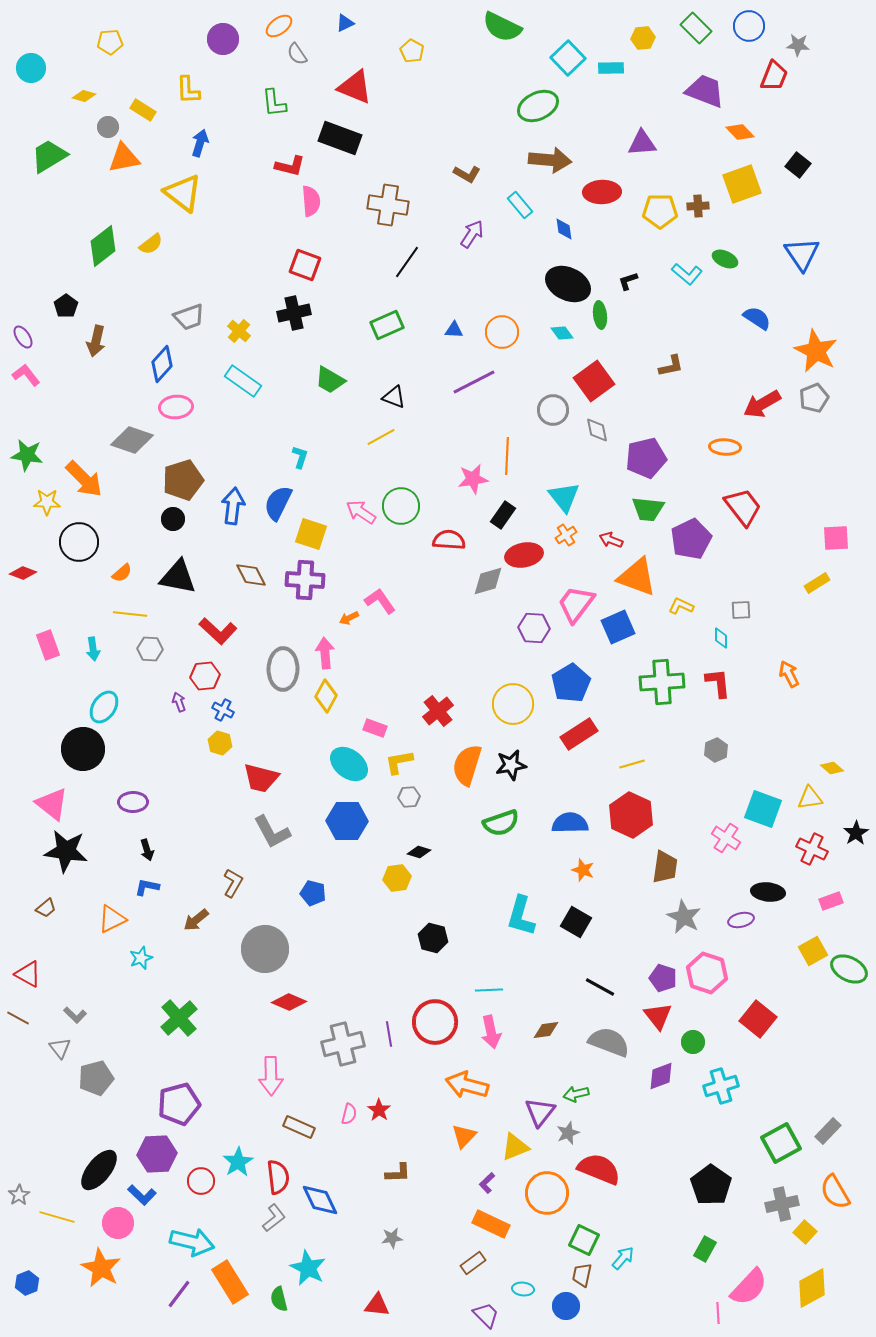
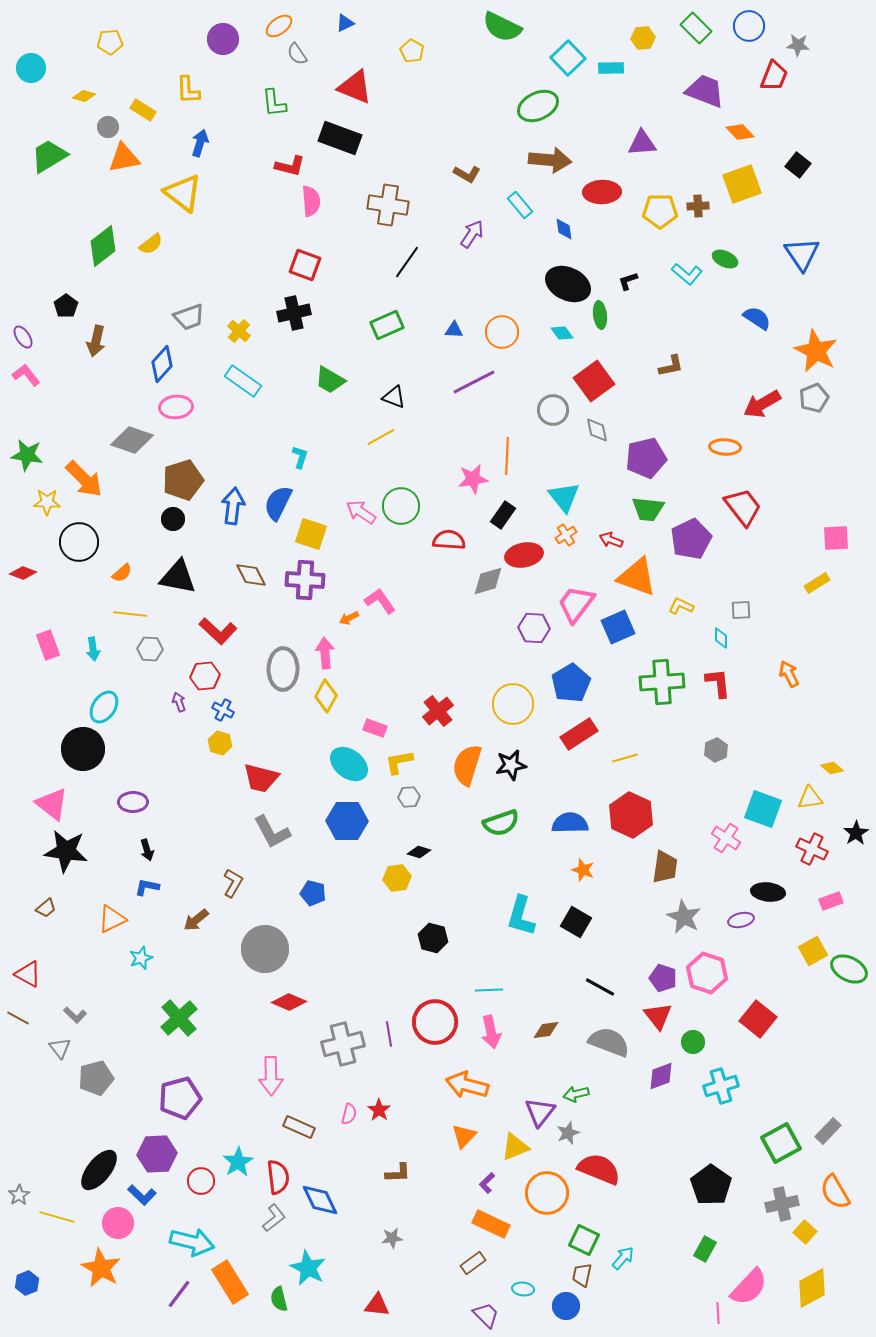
yellow line at (632, 764): moved 7 px left, 6 px up
purple pentagon at (179, 1104): moved 1 px right, 6 px up
